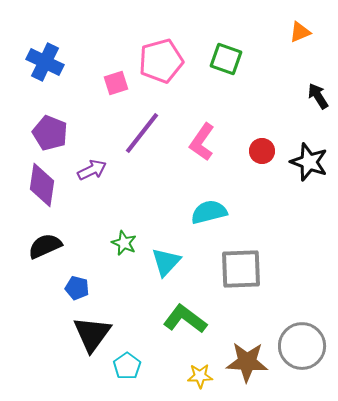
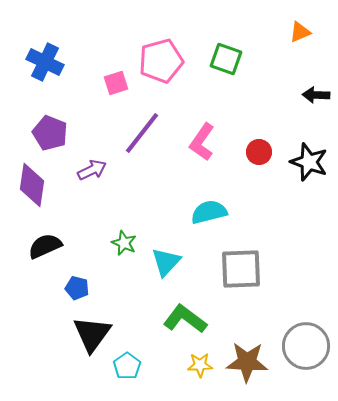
black arrow: moved 2 px left, 1 px up; rotated 56 degrees counterclockwise
red circle: moved 3 px left, 1 px down
purple diamond: moved 10 px left
gray circle: moved 4 px right
yellow star: moved 11 px up
